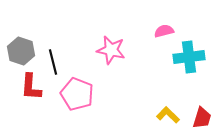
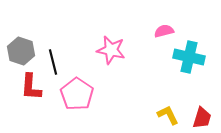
cyan cross: rotated 20 degrees clockwise
pink pentagon: rotated 12 degrees clockwise
yellow L-shape: rotated 20 degrees clockwise
